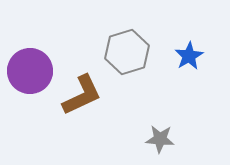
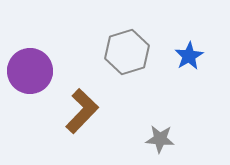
brown L-shape: moved 16 px down; rotated 21 degrees counterclockwise
